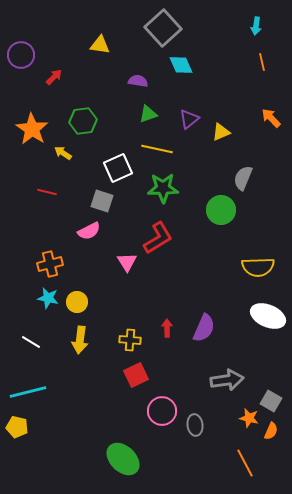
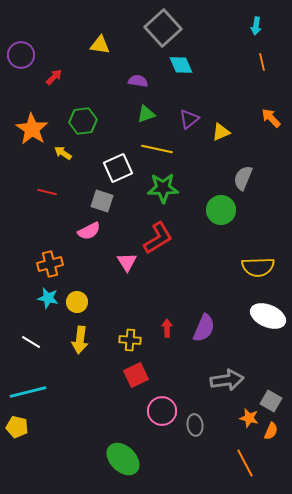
green triangle at (148, 114): moved 2 px left
